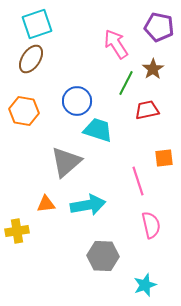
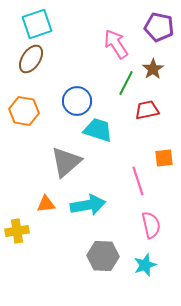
cyan star: moved 20 px up
